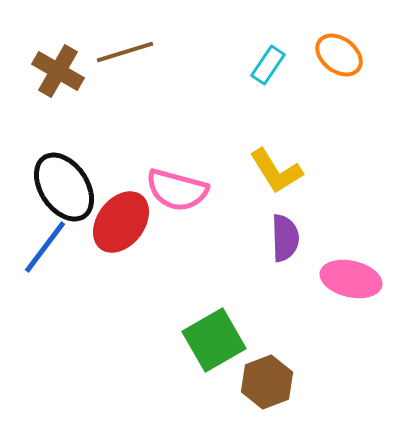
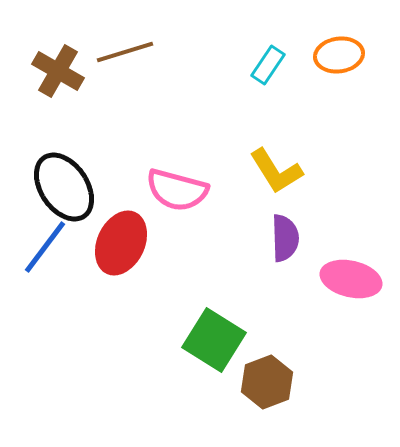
orange ellipse: rotated 45 degrees counterclockwise
red ellipse: moved 21 px down; rotated 12 degrees counterclockwise
green square: rotated 28 degrees counterclockwise
